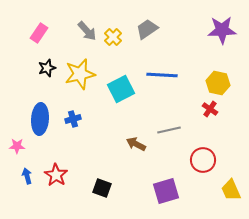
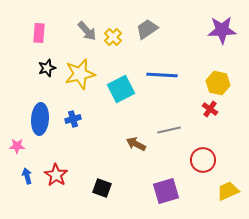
pink rectangle: rotated 30 degrees counterclockwise
yellow trapezoid: moved 3 px left, 1 px down; rotated 90 degrees clockwise
